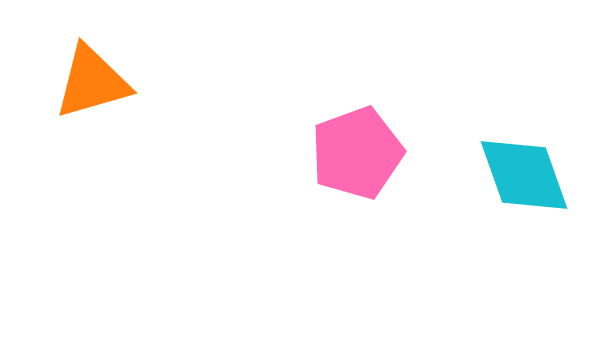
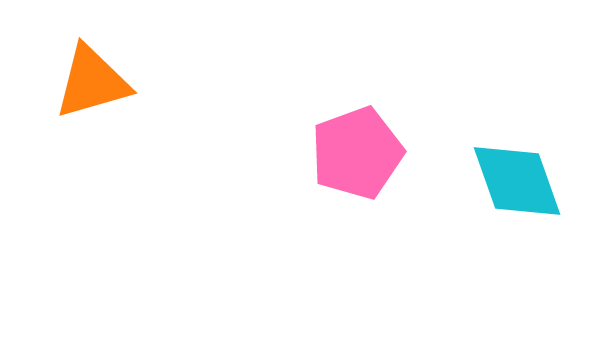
cyan diamond: moved 7 px left, 6 px down
